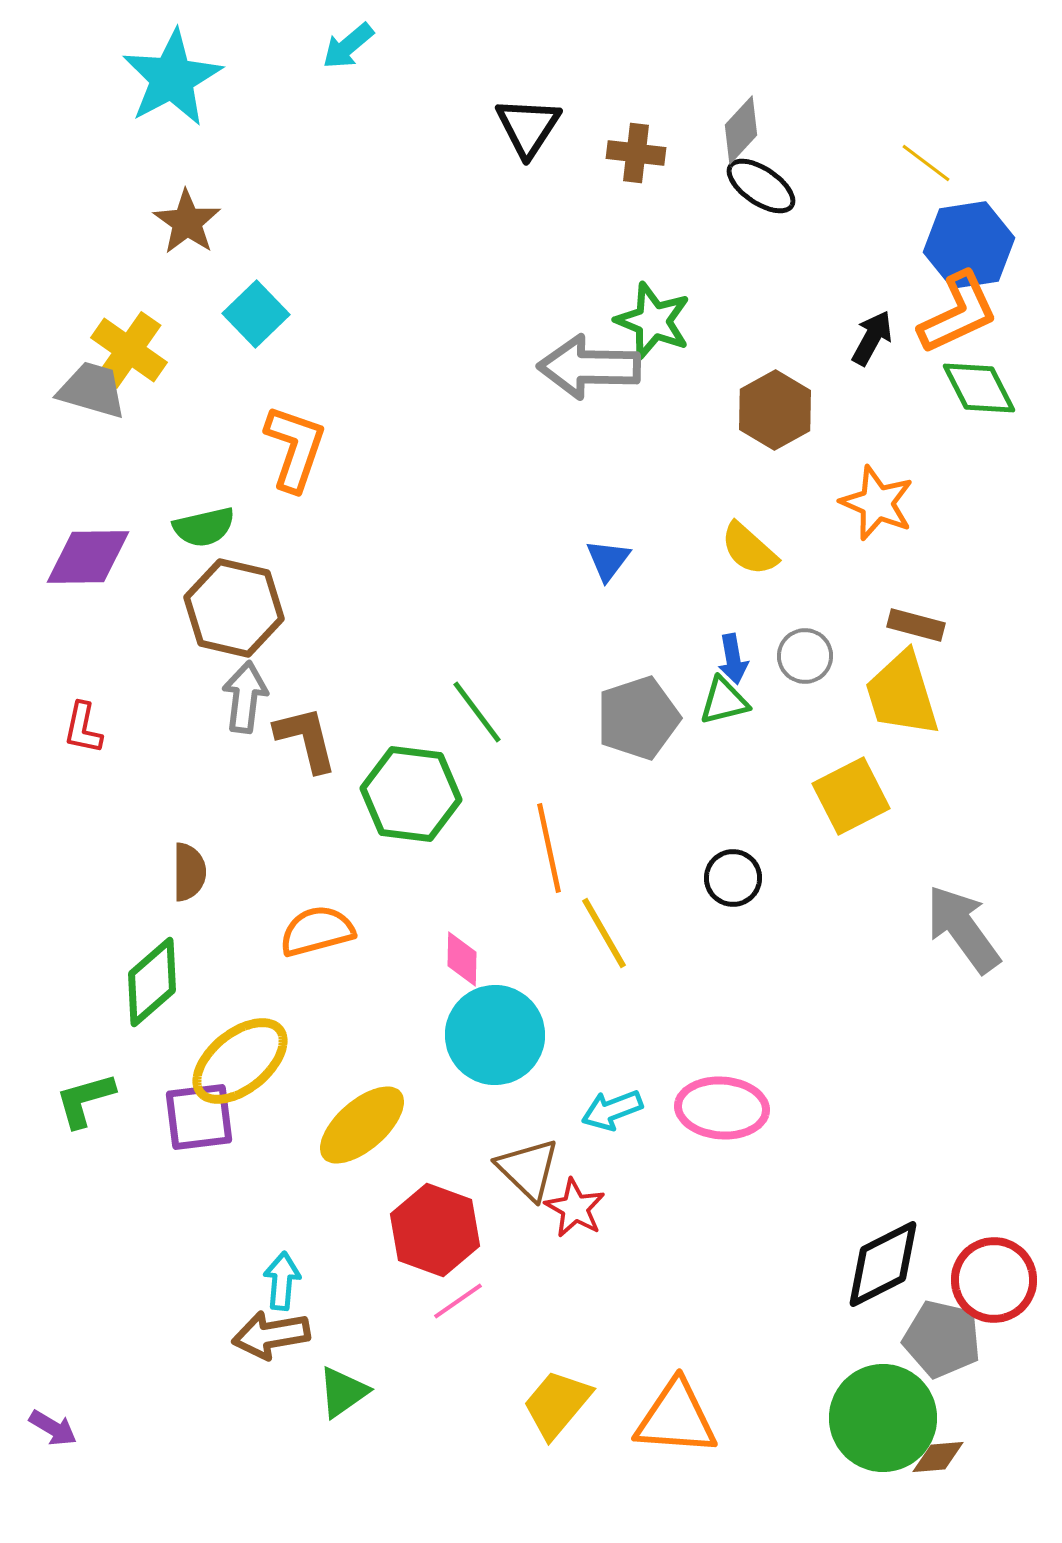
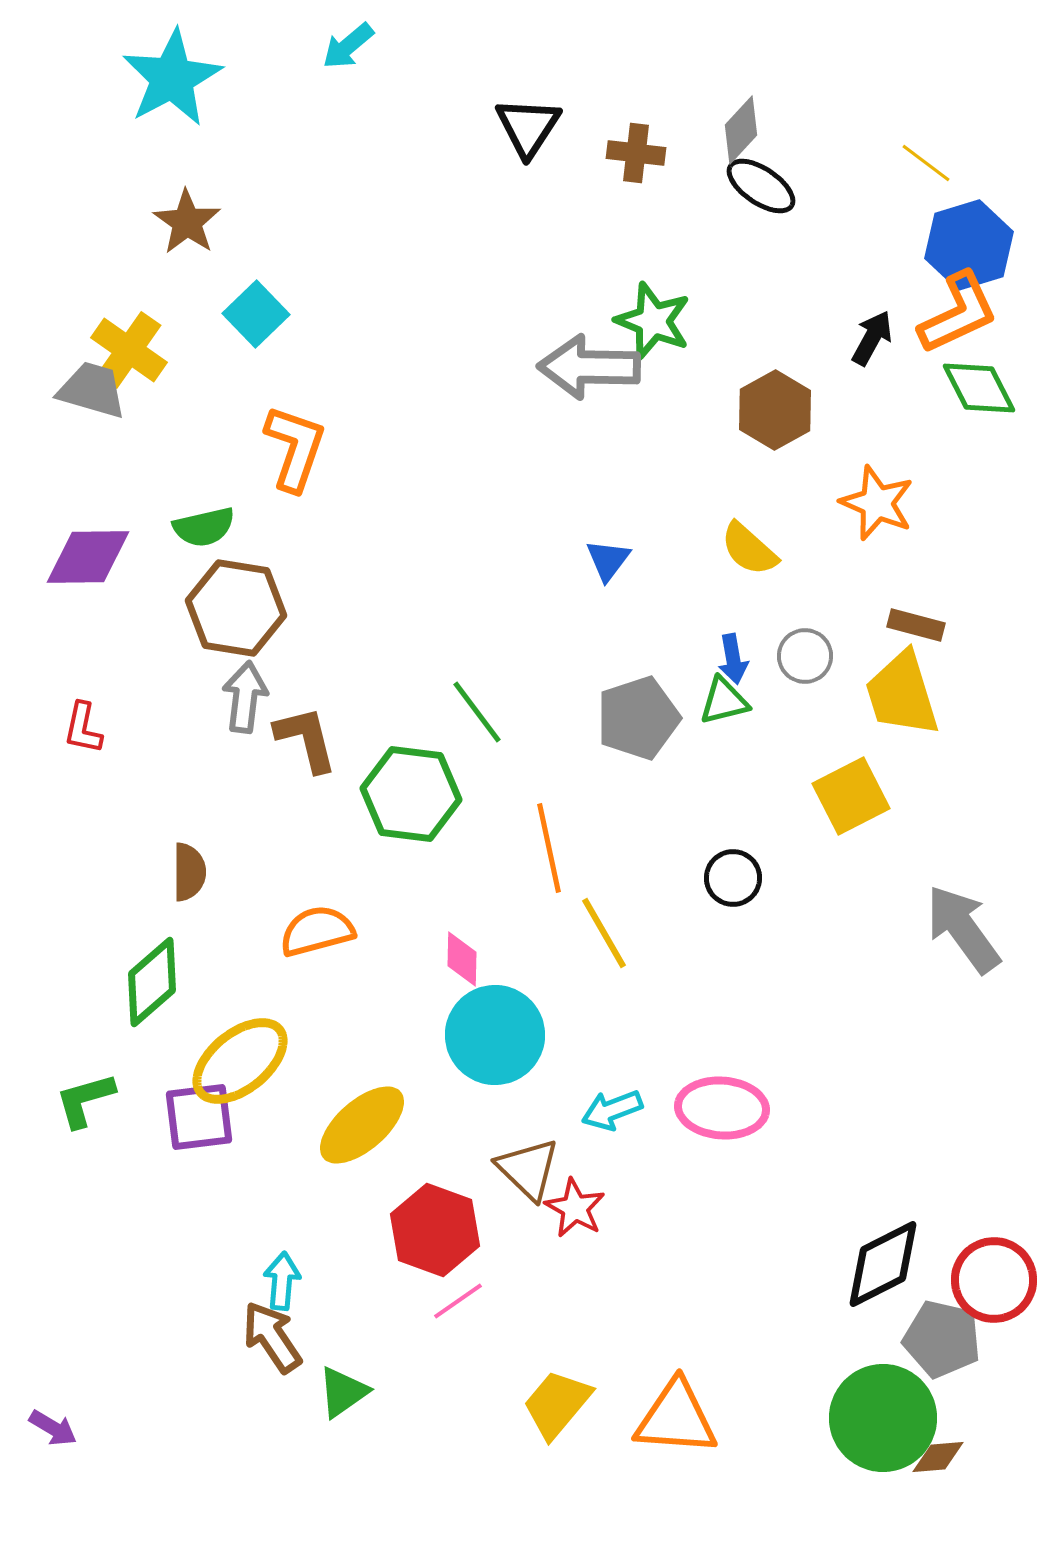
blue hexagon at (969, 245): rotated 8 degrees counterclockwise
brown hexagon at (234, 608): moved 2 px right; rotated 4 degrees counterclockwise
brown arrow at (271, 1335): moved 1 px right, 2 px down; rotated 66 degrees clockwise
